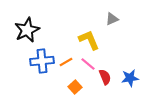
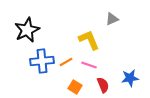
pink line: moved 1 px right, 1 px down; rotated 21 degrees counterclockwise
red semicircle: moved 2 px left, 8 px down
orange square: rotated 16 degrees counterclockwise
